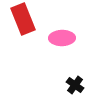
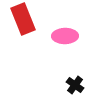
pink ellipse: moved 3 px right, 2 px up
